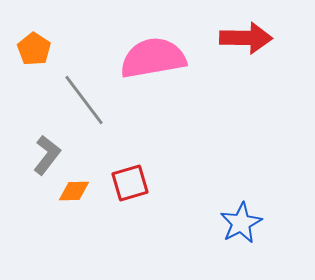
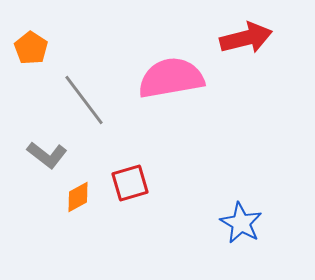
red arrow: rotated 15 degrees counterclockwise
orange pentagon: moved 3 px left, 1 px up
pink semicircle: moved 18 px right, 20 px down
gray L-shape: rotated 90 degrees clockwise
orange diamond: moved 4 px right, 6 px down; rotated 28 degrees counterclockwise
blue star: rotated 15 degrees counterclockwise
